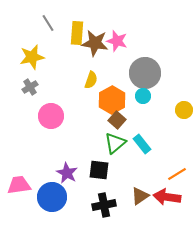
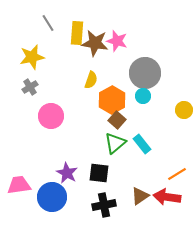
black square: moved 3 px down
